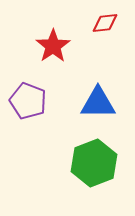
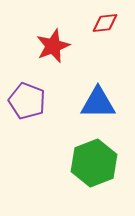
red star: rotated 12 degrees clockwise
purple pentagon: moved 1 px left
